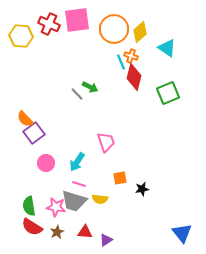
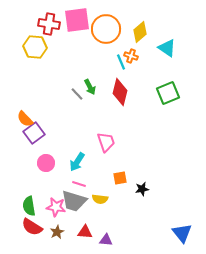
red cross: rotated 15 degrees counterclockwise
orange circle: moved 8 px left
yellow hexagon: moved 14 px right, 11 px down
red diamond: moved 14 px left, 15 px down
green arrow: rotated 35 degrees clockwise
purple triangle: rotated 40 degrees clockwise
